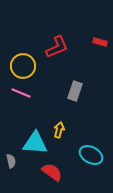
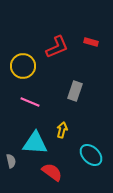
red rectangle: moved 9 px left
pink line: moved 9 px right, 9 px down
yellow arrow: moved 3 px right
cyan ellipse: rotated 15 degrees clockwise
